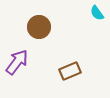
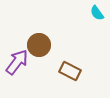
brown circle: moved 18 px down
brown rectangle: rotated 50 degrees clockwise
